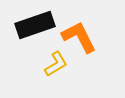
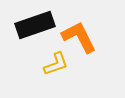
yellow L-shape: rotated 12 degrees clockwise
